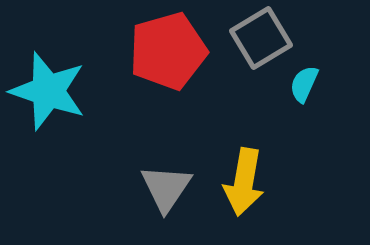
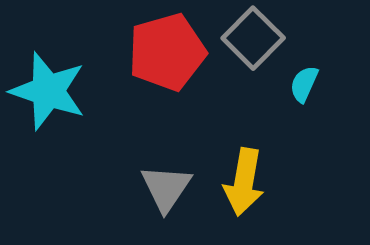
gray square: moved 8 px left; rotated 14 degrees counterclockwise
red pentagon: moved 1 px left, 1 px down
